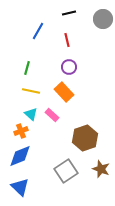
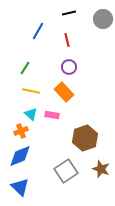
green line: moved 2 px left; rotated 16 degrees clockwise
pink rectangle: rotated 32 degrees counterclockwise
